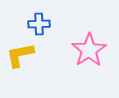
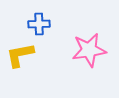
pink star: rotated 24 degrees clockwise
